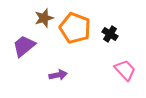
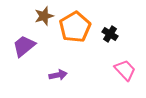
brown star: moved 2 px up
orange pentagon: moved 1 px up; rotated 20 degrees clockwise
